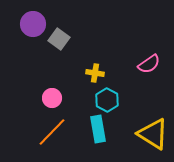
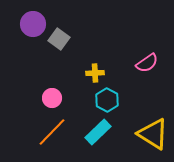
pink semicircle: moved 2 px left, 1 px up
yellow cross: rotated 12 degrees counterclockwise
cyan rectangle: moved 3 px down; rotated 56 degrees clockwise
